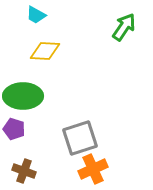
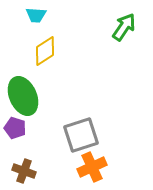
cyan trapezoid: rotated 25 degrees counterclockwise
yellow diamond: rotated 36 degrees counterclockwise
green ellipse: rotated 66 degrees clockwise
purple pentagon: moved 1 px right, 1 px up
gray square: moved 1 px right, 3 px up
orange cross: moved 1 px left, 2 px up
